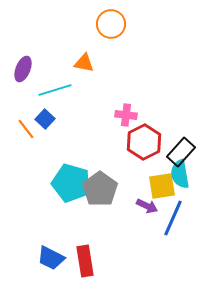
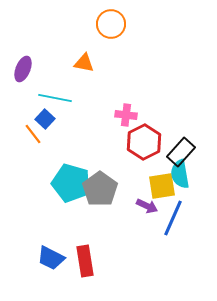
cyan line: moved 8 px down; rotated 28 degrees clockwise
orange line: moved 7 px right, 5 px down
